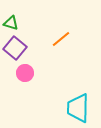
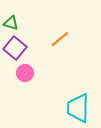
orange line: moved 1 px left
